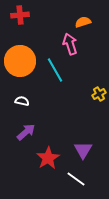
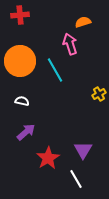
white line: rotated 24 degrees clockwise
